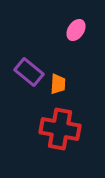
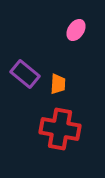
purple rectangle: moved 4 px left, 2 px down
